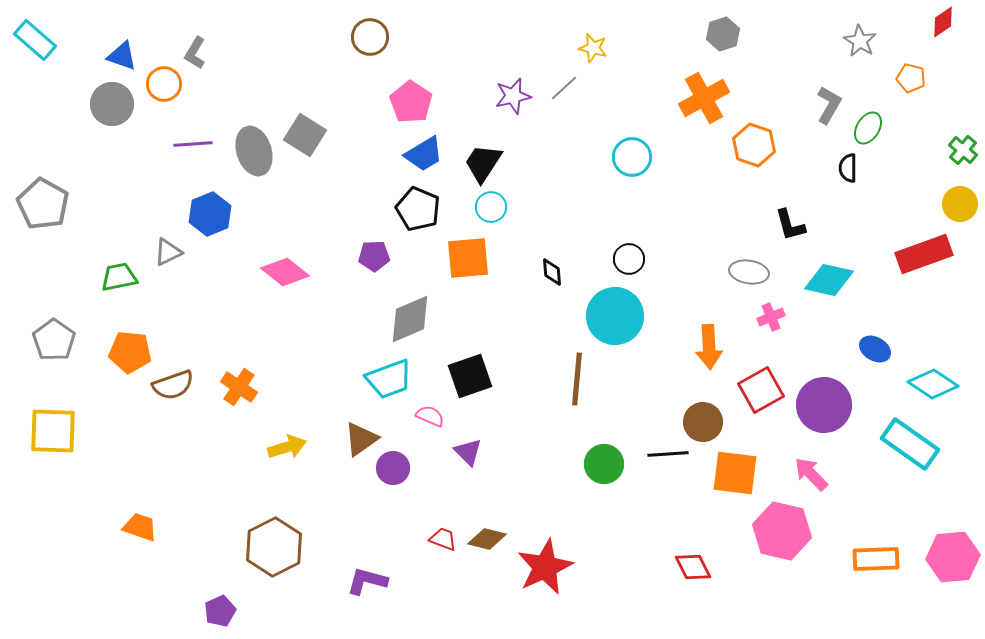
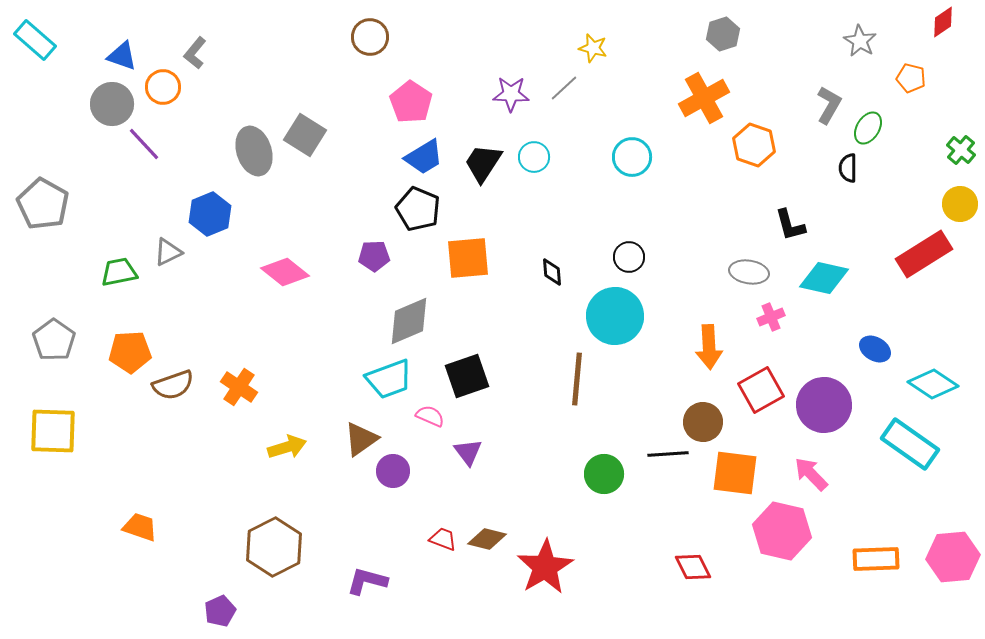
gray L-shape at (195, 53): rotated 8 degrees clockwise
orange circle at (164, 84): moved 1 px left, 3 px down
purple star at (513, 96): moved 2 px left, 2 px up; rotated 15 degrees clockwise
purple line at (193, 144): moved 49 px left; rotated 51 degrees clockwise
green cross at (963, 150): moved 2 px left
blue trapezoid at (424, 154): moved 3 px down
cyan circle at (491, 207): moved 43 px right, 50 px up
red rectangle at (924, 254): rotated 12 degrees counterclockwise
black circle at (629, 259): moved 2 px up
green trapezoid at (119, 277): moved 5 px up
cyan diamond at (829, 280): moved 5 px left, 2 px up
gray diamond at (410, 319): moved 1 px left, 2 px down
orange pentagon at (130, 352): rotated 9 degrees counterclockwise
black square at (470, 376): moved 3 px left
purple triangle at (468, 452): rotated 8 degrees clockwise
green circle at (604, 464): moved 10 px down
purple circle at (393, 468): moved 3 px down
red star at (545, 567): rotated 6 degrees counterclockwise
